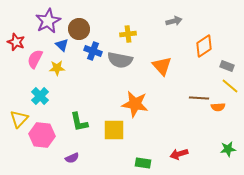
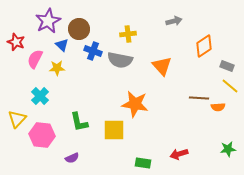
yellow triangle: moved 2 px left
